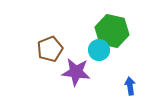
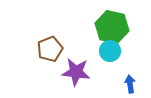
green hexagon: moved 4 px up
cyan circle: moved 11 px right, 1 px down
blue arrow: moved 2 px up
